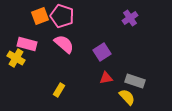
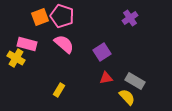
orange square: moved 1 px down
gray rectangle: rotated 12 degrees clockwise
